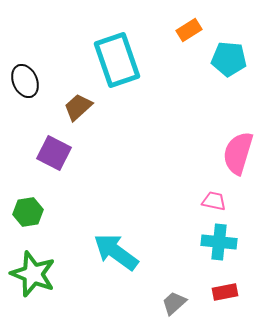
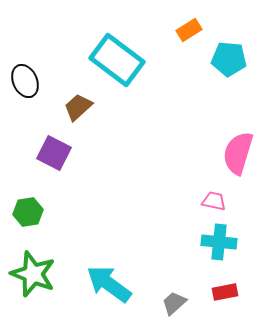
cyan rectangle: rotated 34 degrees counterclockwise
cyan arrow: moved 7 px left, 32 px down
